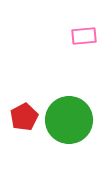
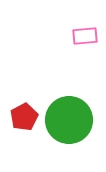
pink rectangle: moved 1 px right
